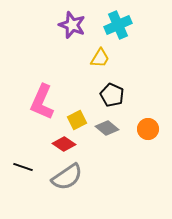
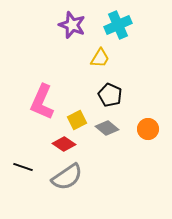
black pentagon: moved 2 px left
